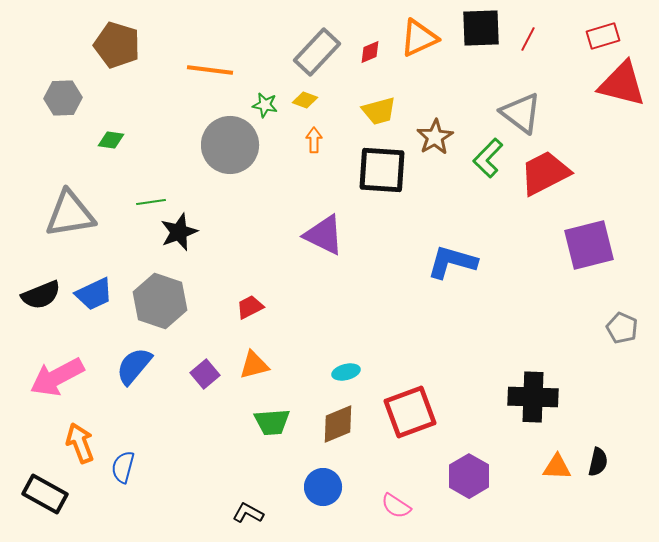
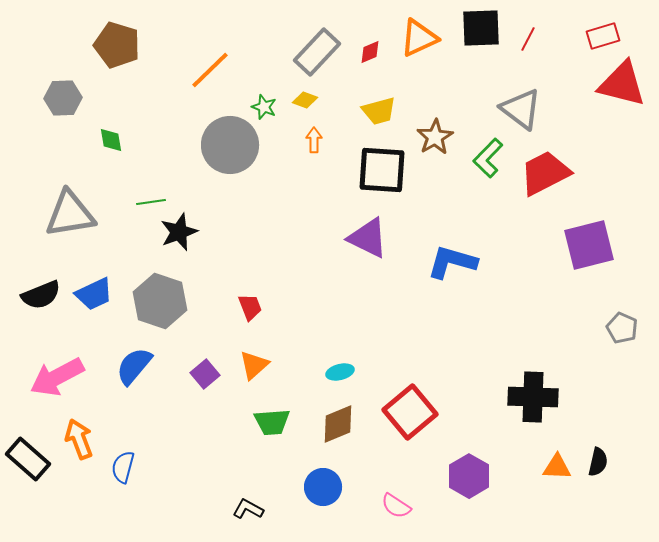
orange line at (210, 70): rotated 51 degrees counterclockwise
green star at (265, 105): moved 1 px left, 2 px down; rotated 10 degrees clockwise
gray triangle at (521, 113): moved 4 px up
green diamond at (111, 140): rotated 72 degrees clockwise
purple triangle at (324, 235): moved 44 px right, 3 px down
red trapezoid at (250, 307): rotated 96 degrees clockwise
orange triangle at (254, 365): rotated 28 degrees counterclockwise
cyan ellipse at (346, 372): moved 6 px left
red square at (410, 412): rotated 20 degrees counterclockwise
orange arrow at (80, 443): moved 1 px left, 4 px up
black rectangle at (45, 494): moved 17 px left, 35 px up; rotated 12 degrees clockwise
black L-shape at (248, 513): moved 4 px up
